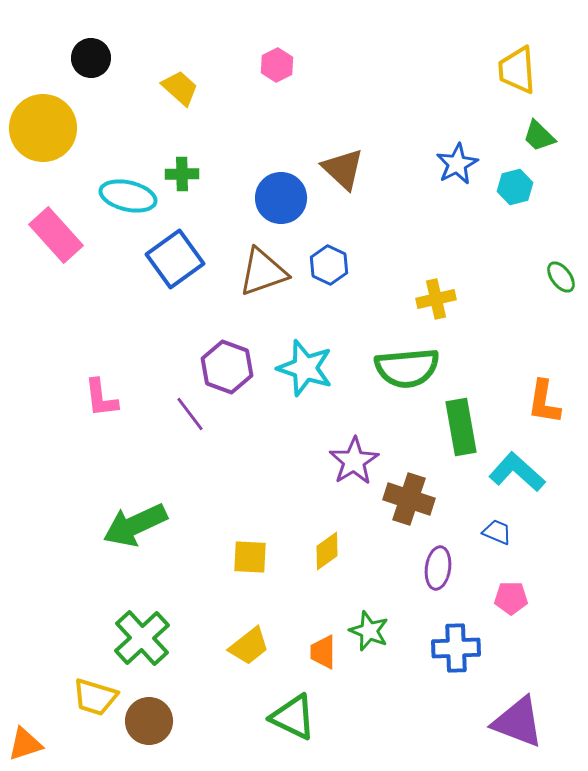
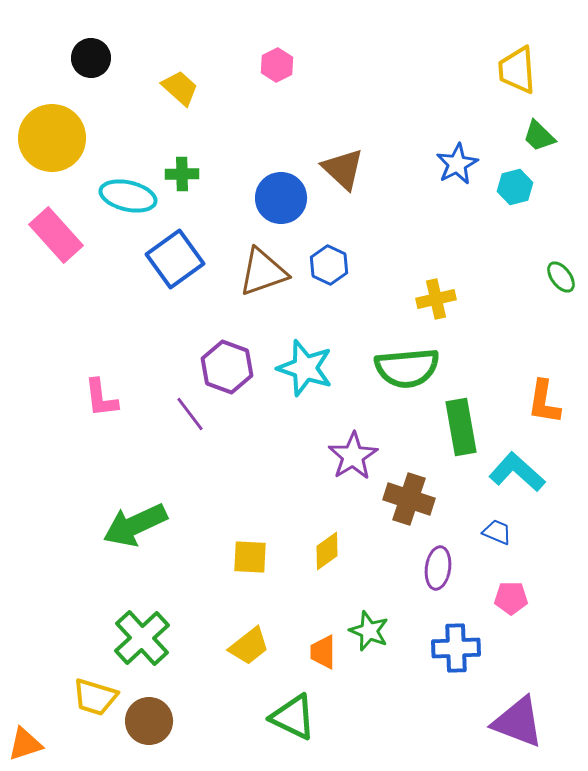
yellow circle at (43, 128): moved 9 px right, 10 px down
purple star at (354, 461): moved 1 px left, 5 px up
